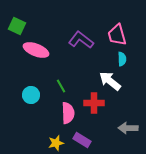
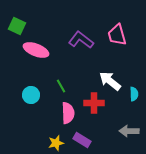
cyan semicircle: moved 12 px right, 35 px down
gray arrow: moved 1 px right, 3 px down
